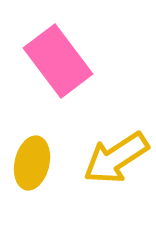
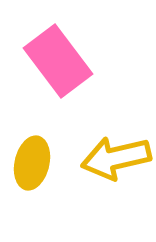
yellow arrow: rotated 20 degrees clockwise
